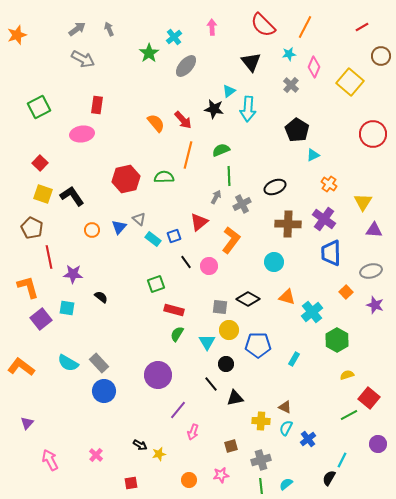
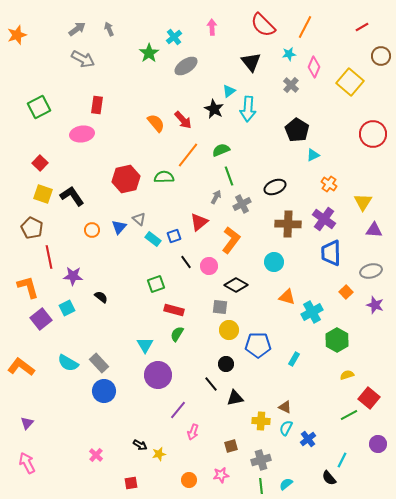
gray ellipse at (186, 66): rotated 15 degrees clockwise
black star at (214, 109): rotated 18 degrees clockwise
orange line at (188, 155): rotated 24 degrees clockwise
green line at (229, 176): rotated 18 degrees counterclockwise
purple star at (73, 274): moved 2 px down
black diamond at (248, 299): moved 12 px left, 14 px up
cyan square at (67, 308): rotated 35 degrees counterclockwise
cyan cross at (312, 312): rotated 10 degrees clockwise
cyan triangle at (207, 342): moved 62 px left, 3 px down
pink arrow at (50, 460): moved 23 px left, 3 px down
black semicircle at (329, 478): rotated 70 degrees counterclockwise
